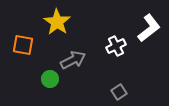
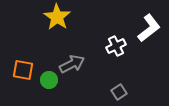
yellow star: moved 5 px up
orange square: moved 25 px down
gray arrow: moved 1 px left, 4 px down
green circle: moved 1 px left, 1 px down
